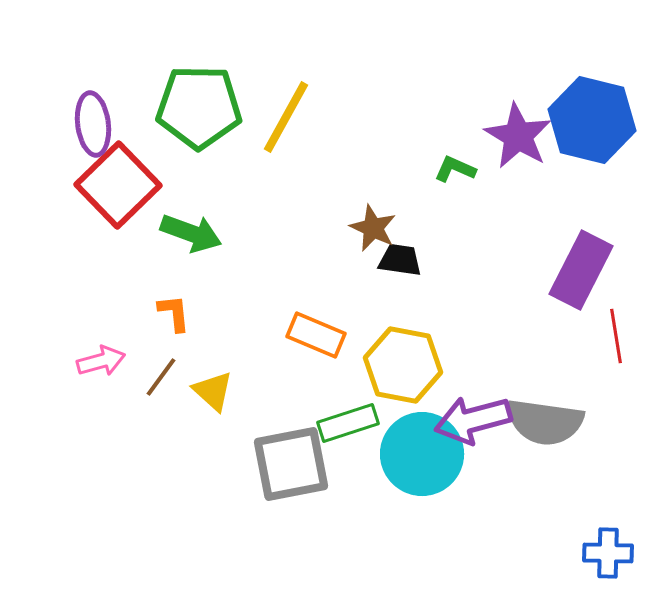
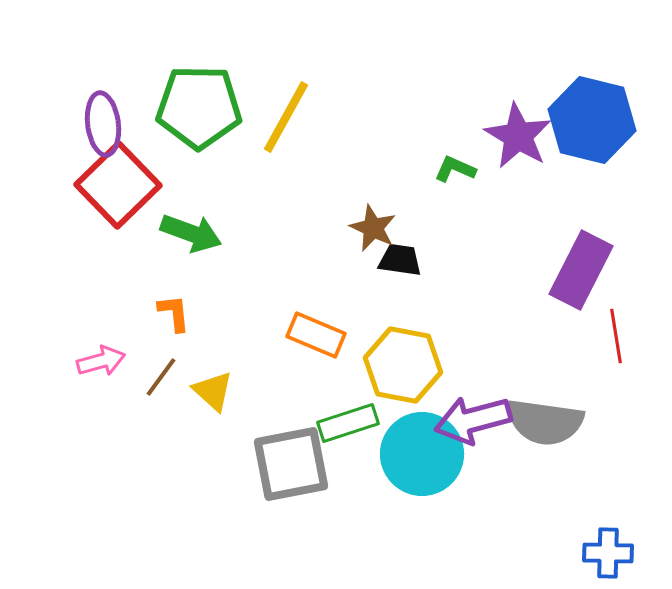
purple ellipse: moved 10 px right
